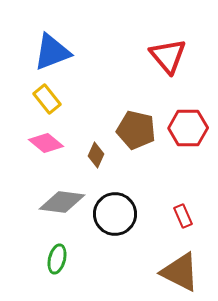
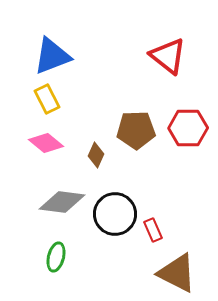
blue triangle: moved 4 px down
red triangle: rotated 12 degrees counterclockwise
yellow rectangle: rotated 12 degrees clockwise
brown pentagon: rotated 15 degrees counterclockwise
red rectangle: moved 30 px left, 14 px down
green ellipse: moved 1 px left, 2 px up
brown triangle: moved 3 px left, 1 px down
